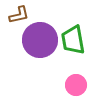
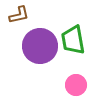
purple circle: moved 6 px down
